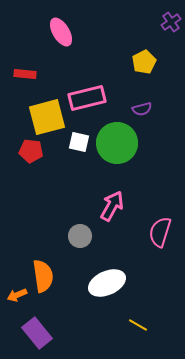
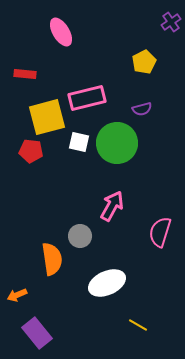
orange semicircle: moved 9 px right, 17 px up
